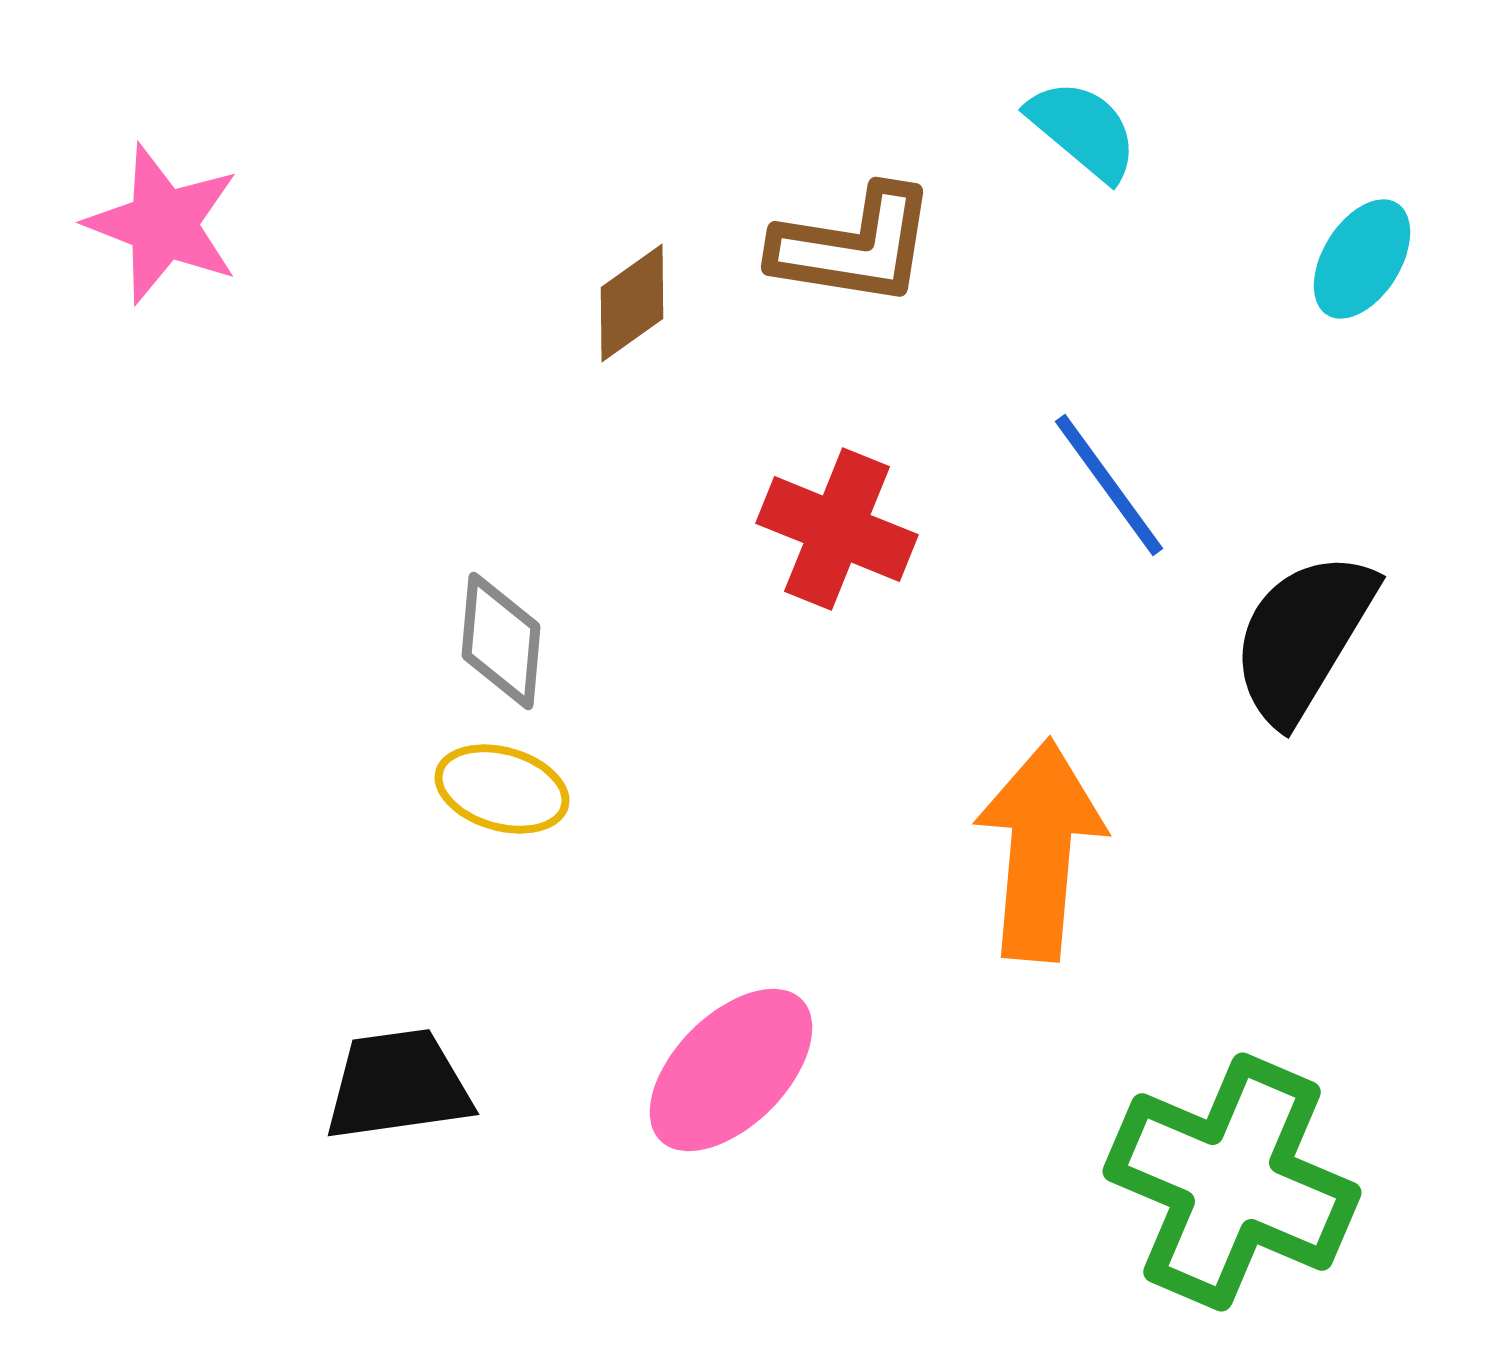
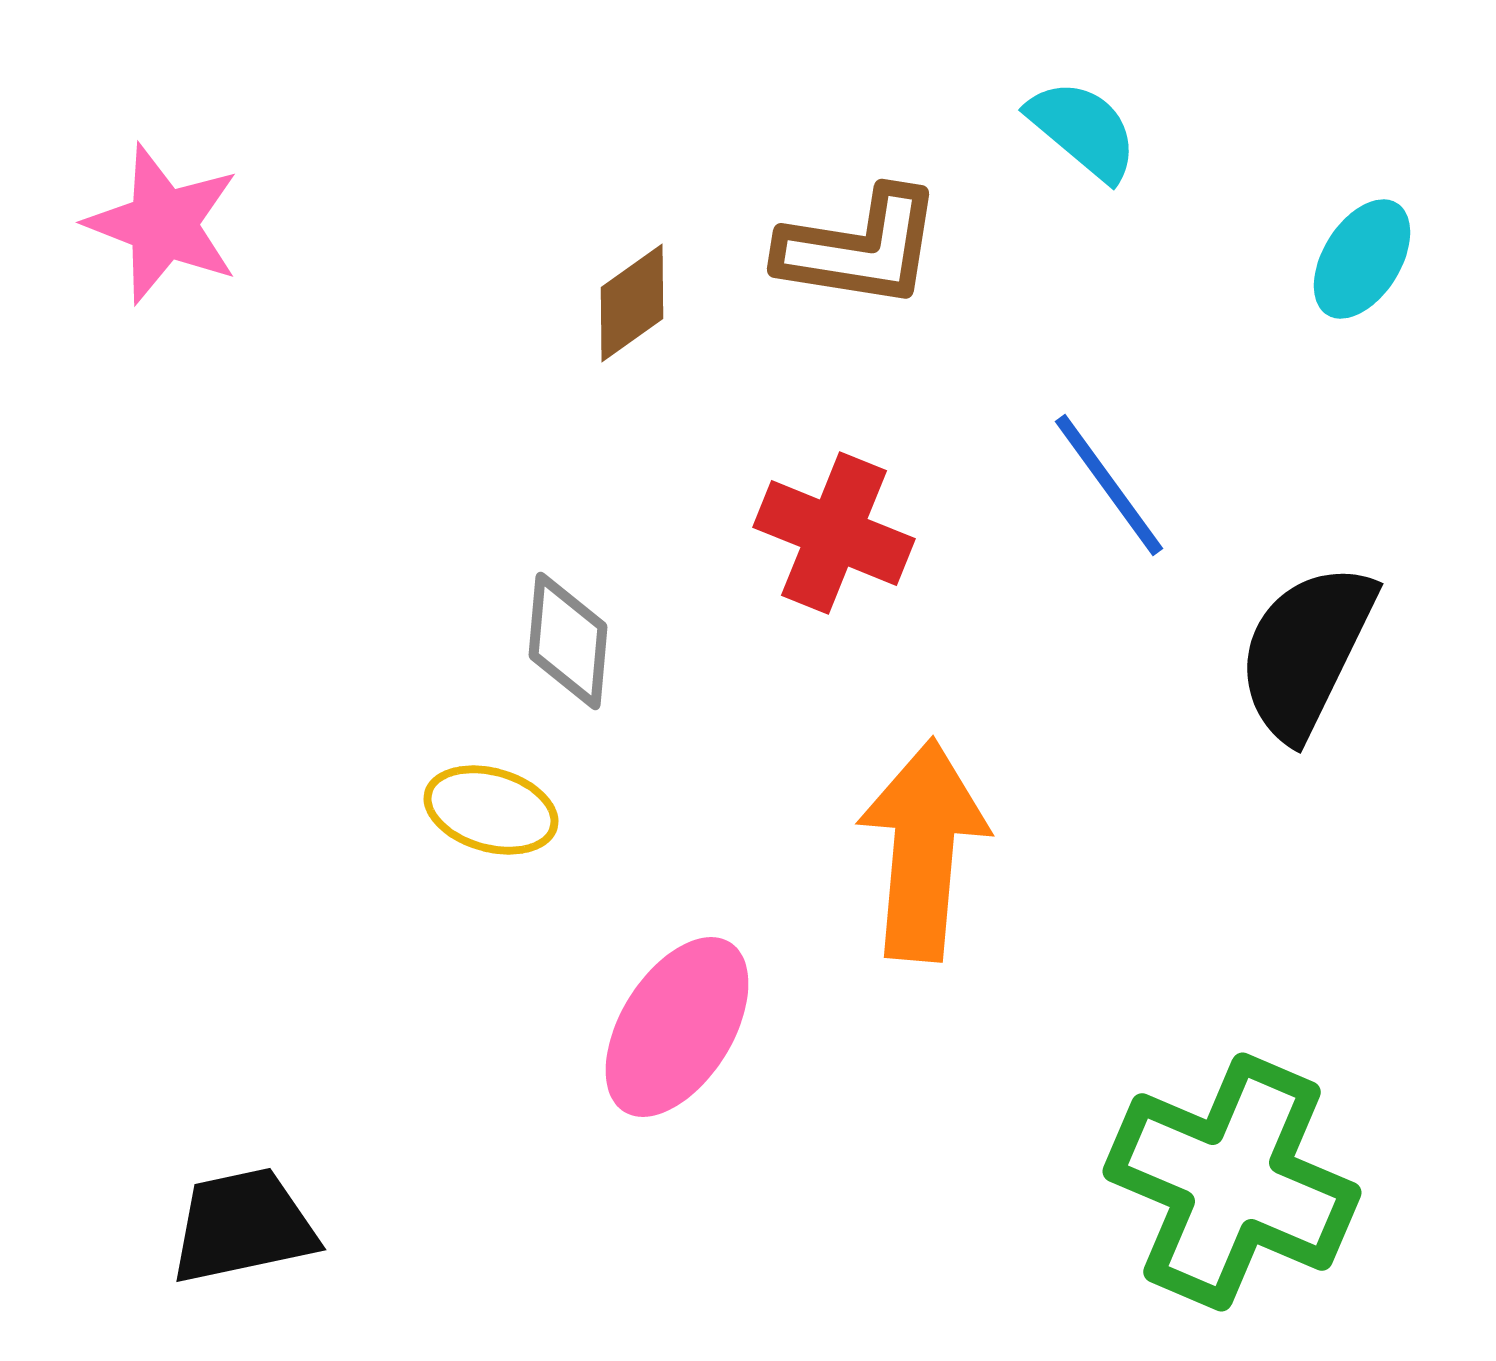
brown L-shape: moved 6 px right, 2 px down
red cross: moved 3 px left, 4 px down
black semicircle: moved 3 px right, 14 px down; rotated 5 degrees counterclockwise
gray diamond: moved 67 px right
yellow ellipse: moved 11 px left, 21 px down
orange arrow: moved 117 px left
pink ellipse: moved 54 px left, 43 px up; rotated 13 degrees counterclockwise
black trapezoid: moved 155 px left, 141 px down; rotated 4 degrees counterclockwise
